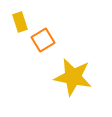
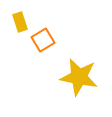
yellow star: moved 6 px right
